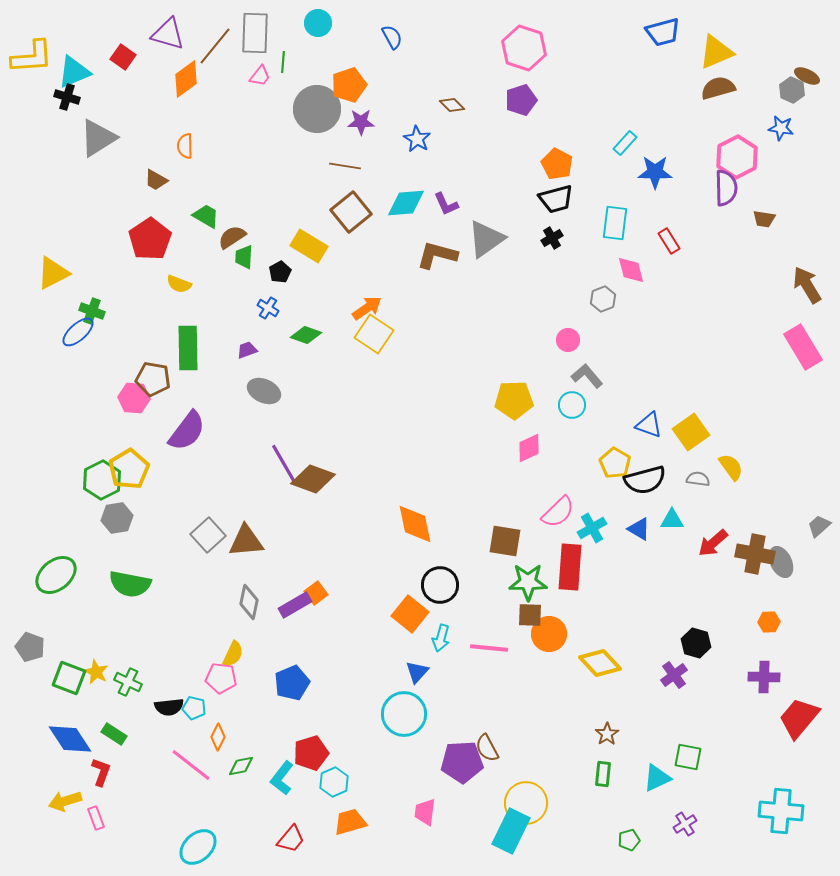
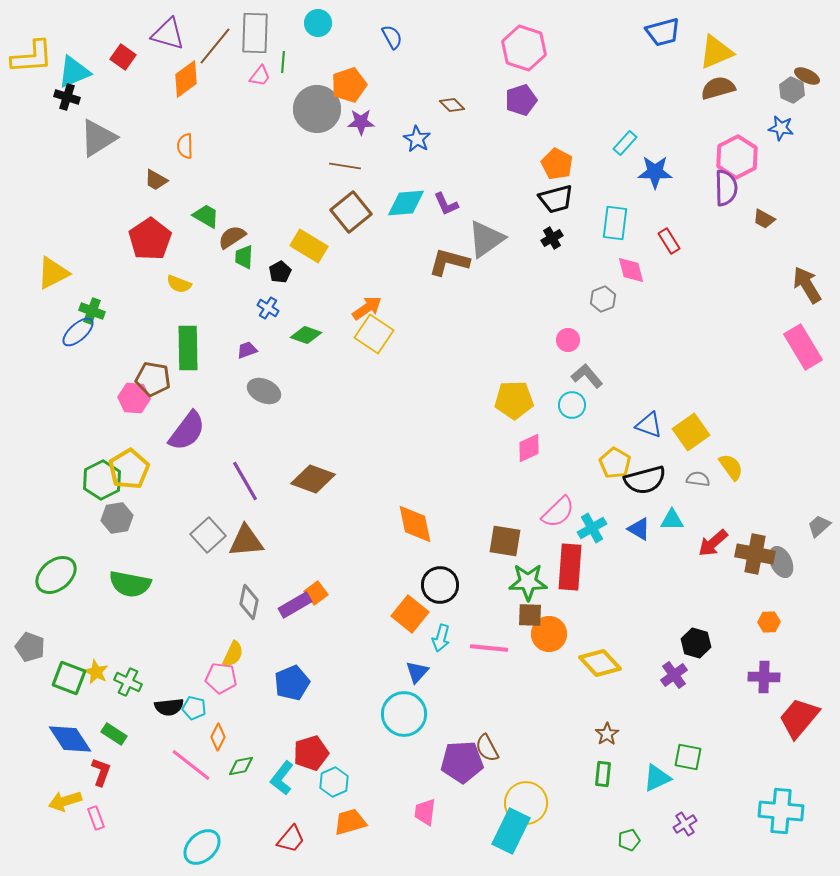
brown trapezoid at (764, 219): rotated 20 degrees clockwise
brown L-shape at (437, 255): moved 12 px right, 7 px down
purple line at (284, 464): moved 39 px left, 17 px down
cyan ellipse at (198, 847): moved 4 px right
